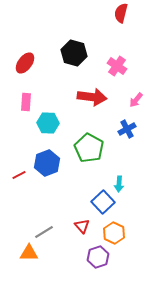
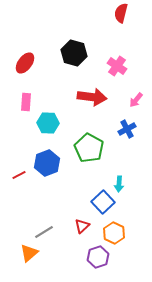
red triangle: rotated 28 degrees clockwise
orange triangle: rotated 42 degrees counterclockwise
